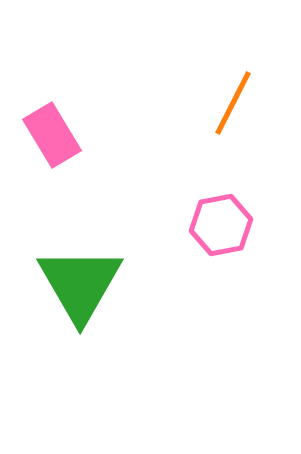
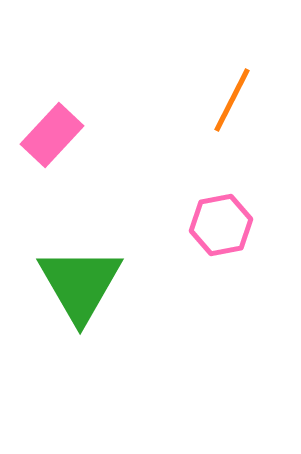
orange line: moved 1 px left, 3 px up
pink rectangle: rotated 74 degrees clockwise
